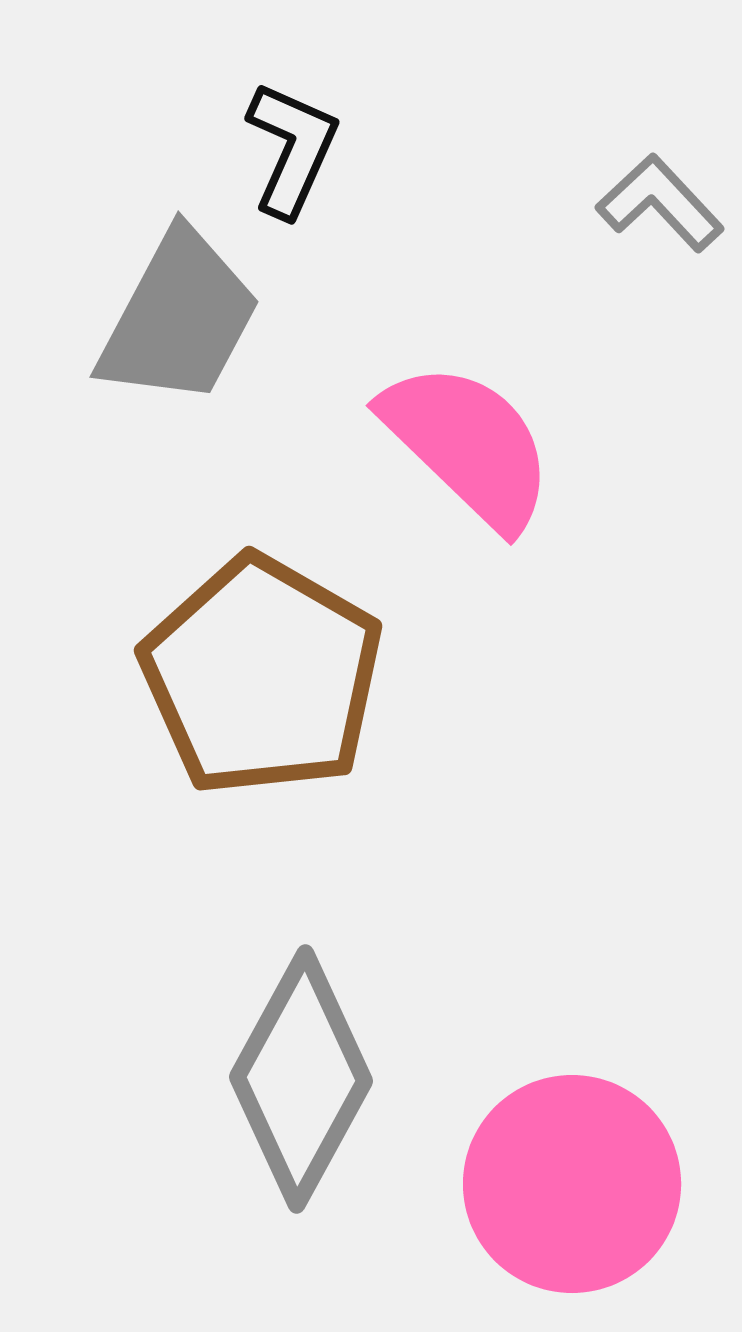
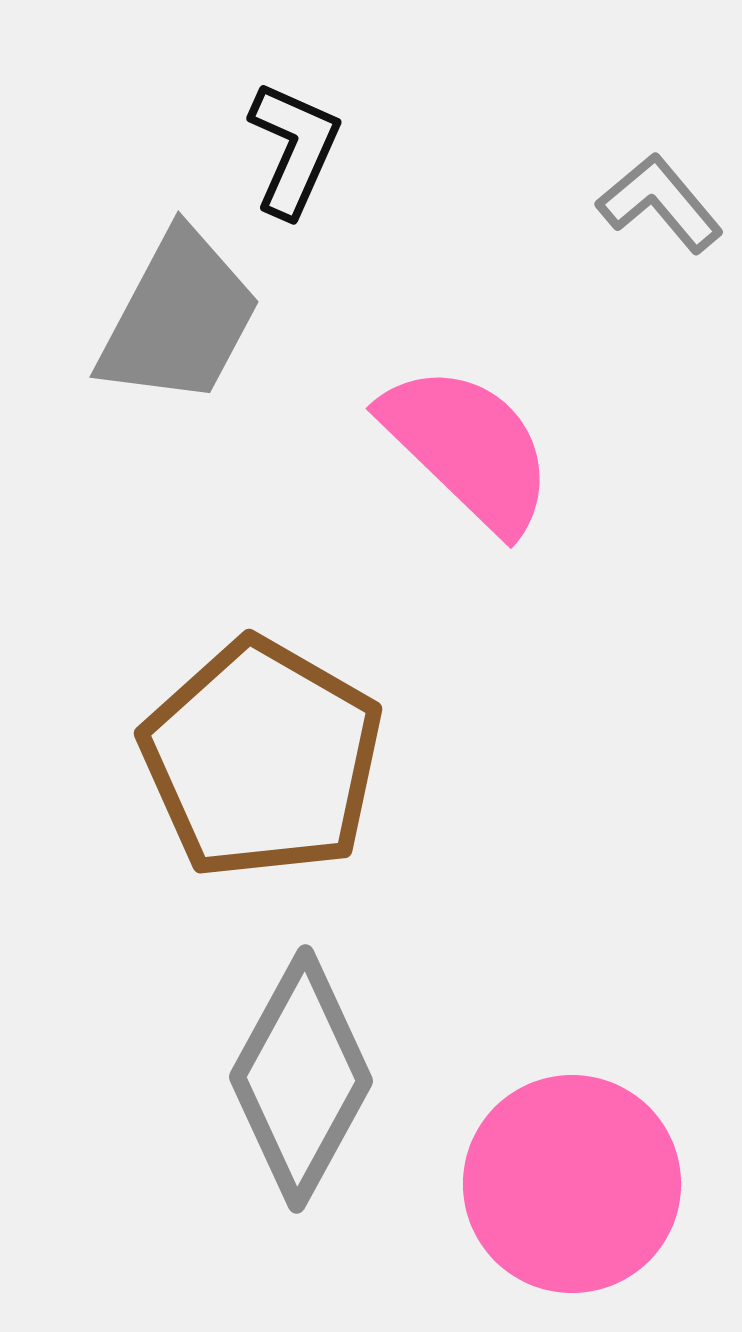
black L-shape: moved 2 px right
gray L-shape: rotated 3 degrees clockwise
pink semicircle: moved 3 px down
brown pentagon: moved 83 px down
